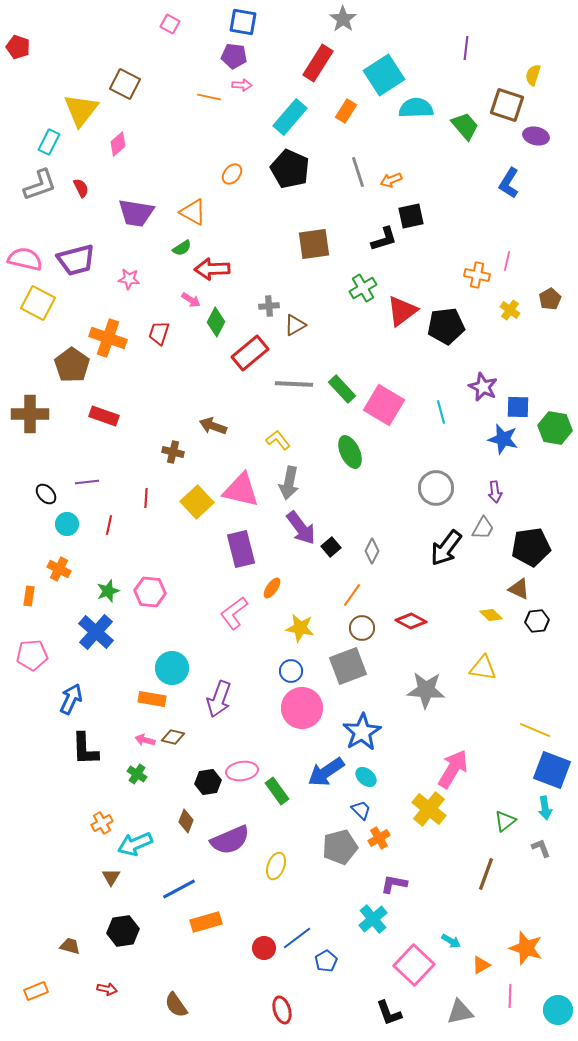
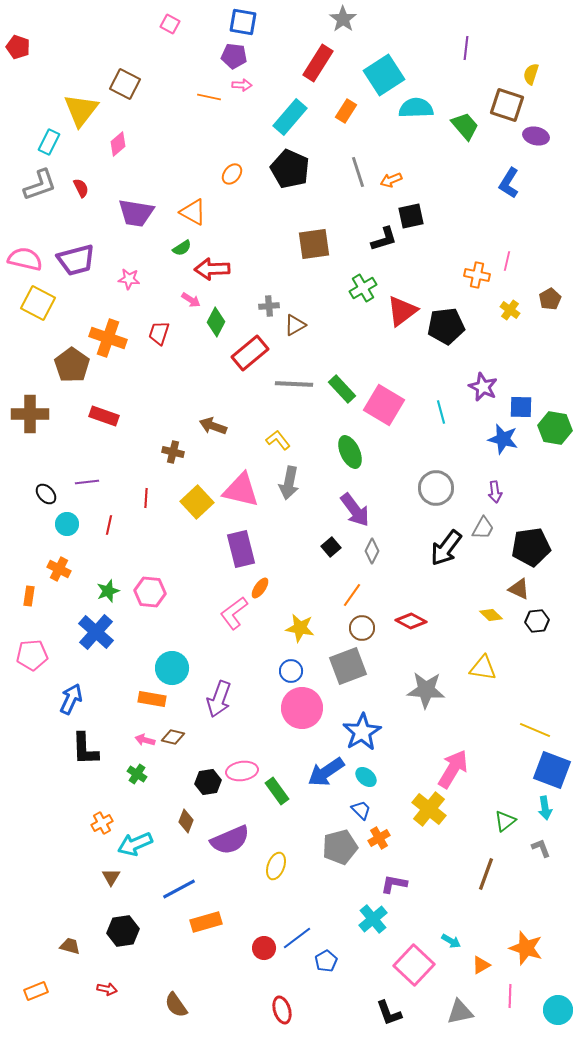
yellow semicircle at (533, 75): moved 2 px left, 1 px up
blue square at (518, 407): moved 3 px right
purple arrow at (301, 528): moved 54 px right, 18 px up
orange ellipse at (272, 588): moved 12 px left
